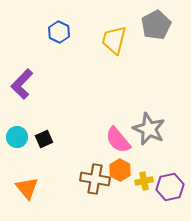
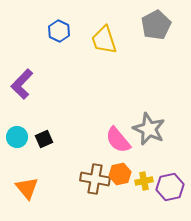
blue hexagon: moved 1 px up
yellow trapezoid: moved 10 px left; rotated 32 degrees counterclockwise
orange hexagon: moved 4 px down; rotated 20 degrees clockwise
